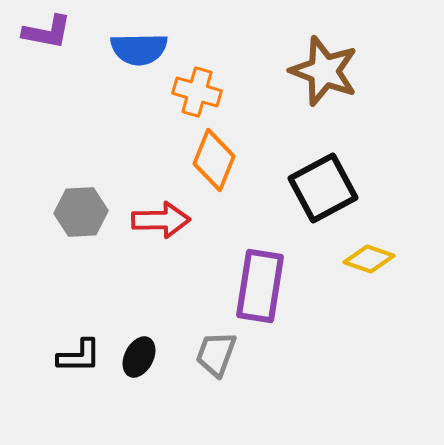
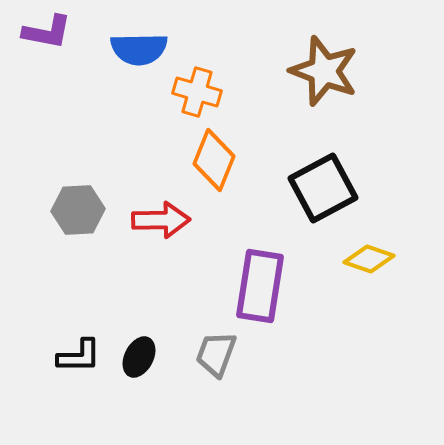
gray hexagon: moved 3 px left, 2 px up
